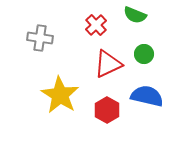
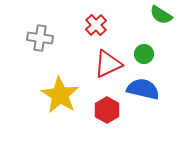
green semicircle: moved 26 px right; rotated 10 degrees clockwise
blue semicircle: moved 4 px left, 7 px up
